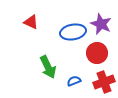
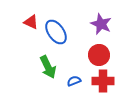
blue ellipse: moved 17 px left; rotated 65 degrees clockwise
red circle: moved 2 px right, 2 px down
red cross: moved 1 px left, 1 px up; rotated 20 degrees clockwise
